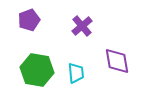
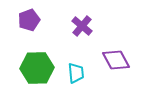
purple cross: rotated 10 degrees counterclockwise
purple diamond: moved 1 px left, 1 px up; rotated 20 degrees counterclockwise
green hexagon: moved 2 px up; rotated 12 degrees counterclockwise
